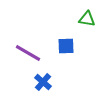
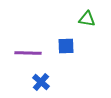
purple line: rotated 28 degrees counterclockwise
blue cross: moved 2 px left
